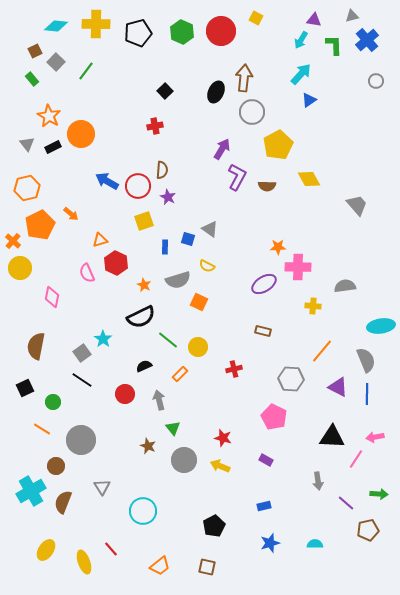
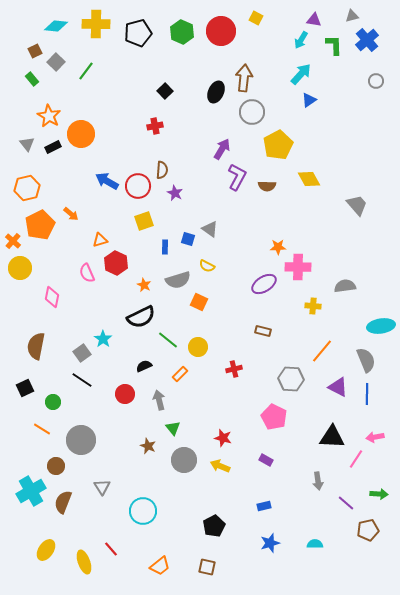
purple star at (168, 197): moved 7 px right, 4 px up
